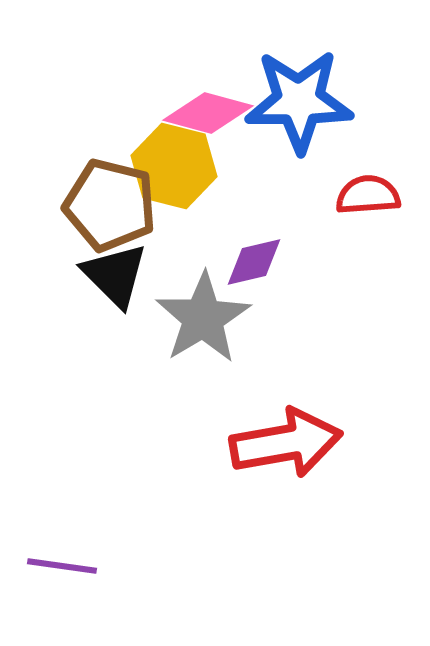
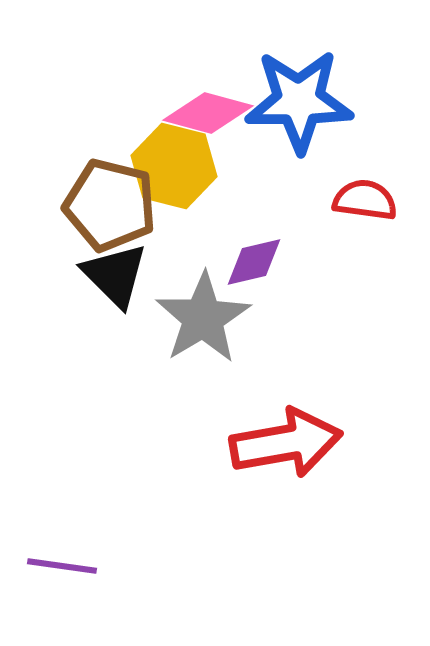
red semicircle: moved 3 px left, 5 px down; rotated 12 degrees clockwise
